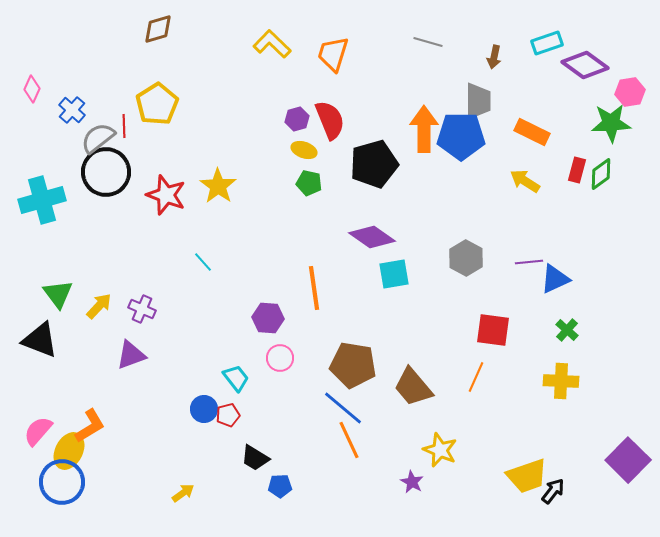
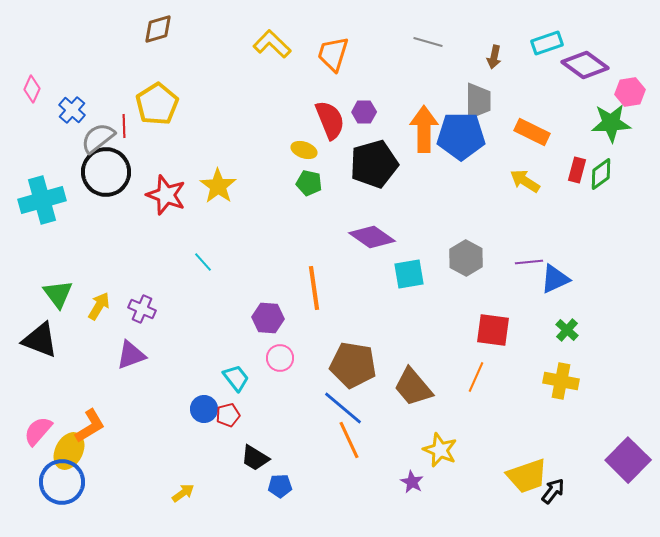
purple hexagon at (297, 119): moved 67 px right, 7 px up; rotated 15 degrees clockwise
cyan square at (394, 274): moved 15 px right
yellow arrow at (99, 306): rotated 12 degrees counterclockwise
yellow cross at (561, 381): rotated 8 degrees clockwise
